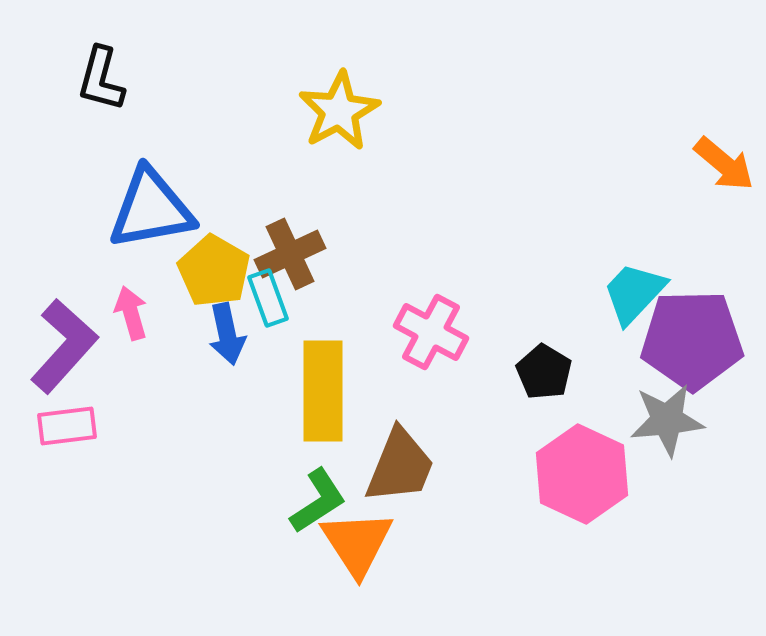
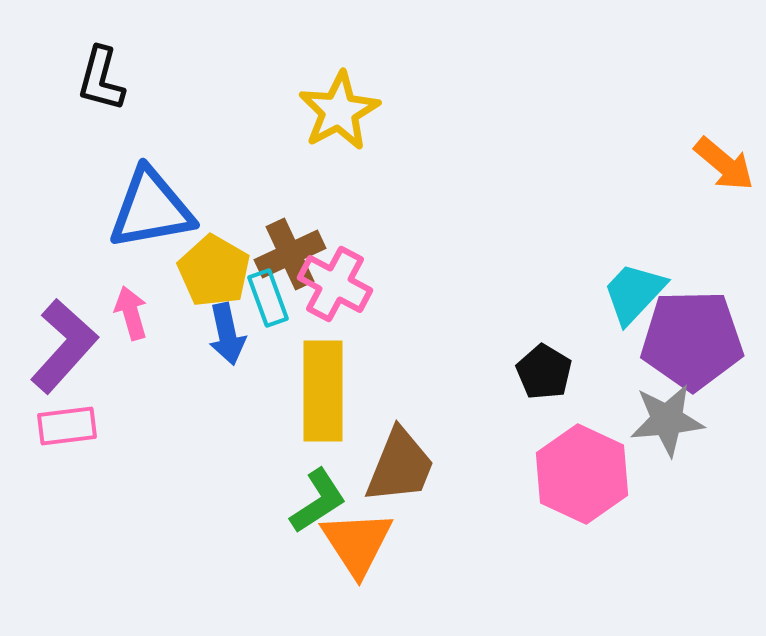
pink cross: moved 96 px left, 48 px up
